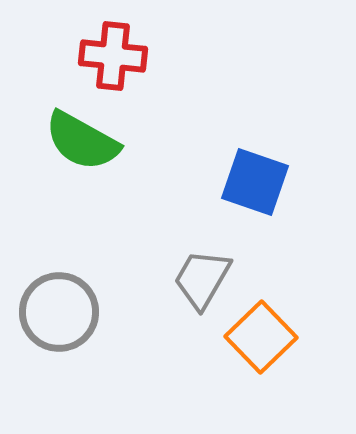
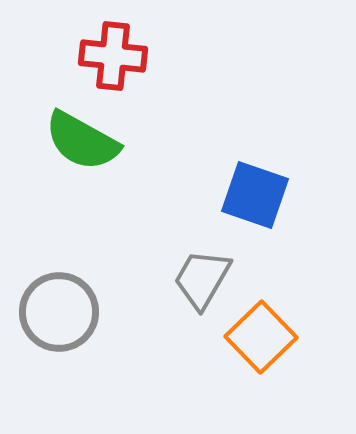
blue square: moved 13 px down
